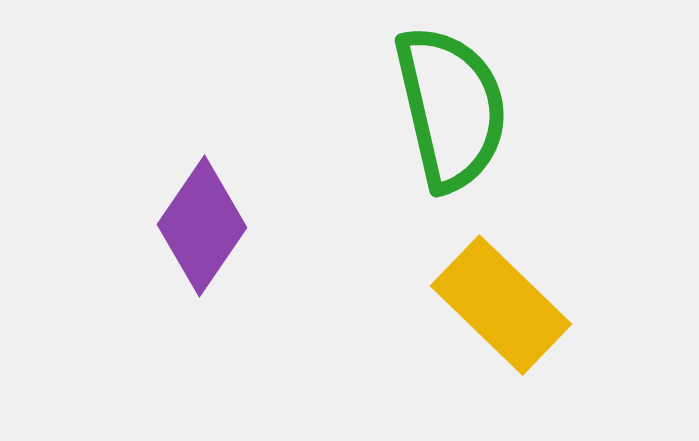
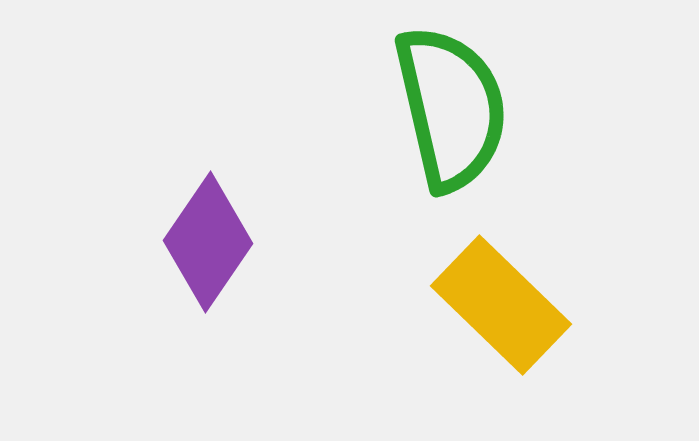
purple diamond: moved 6 px right, 16 px down
